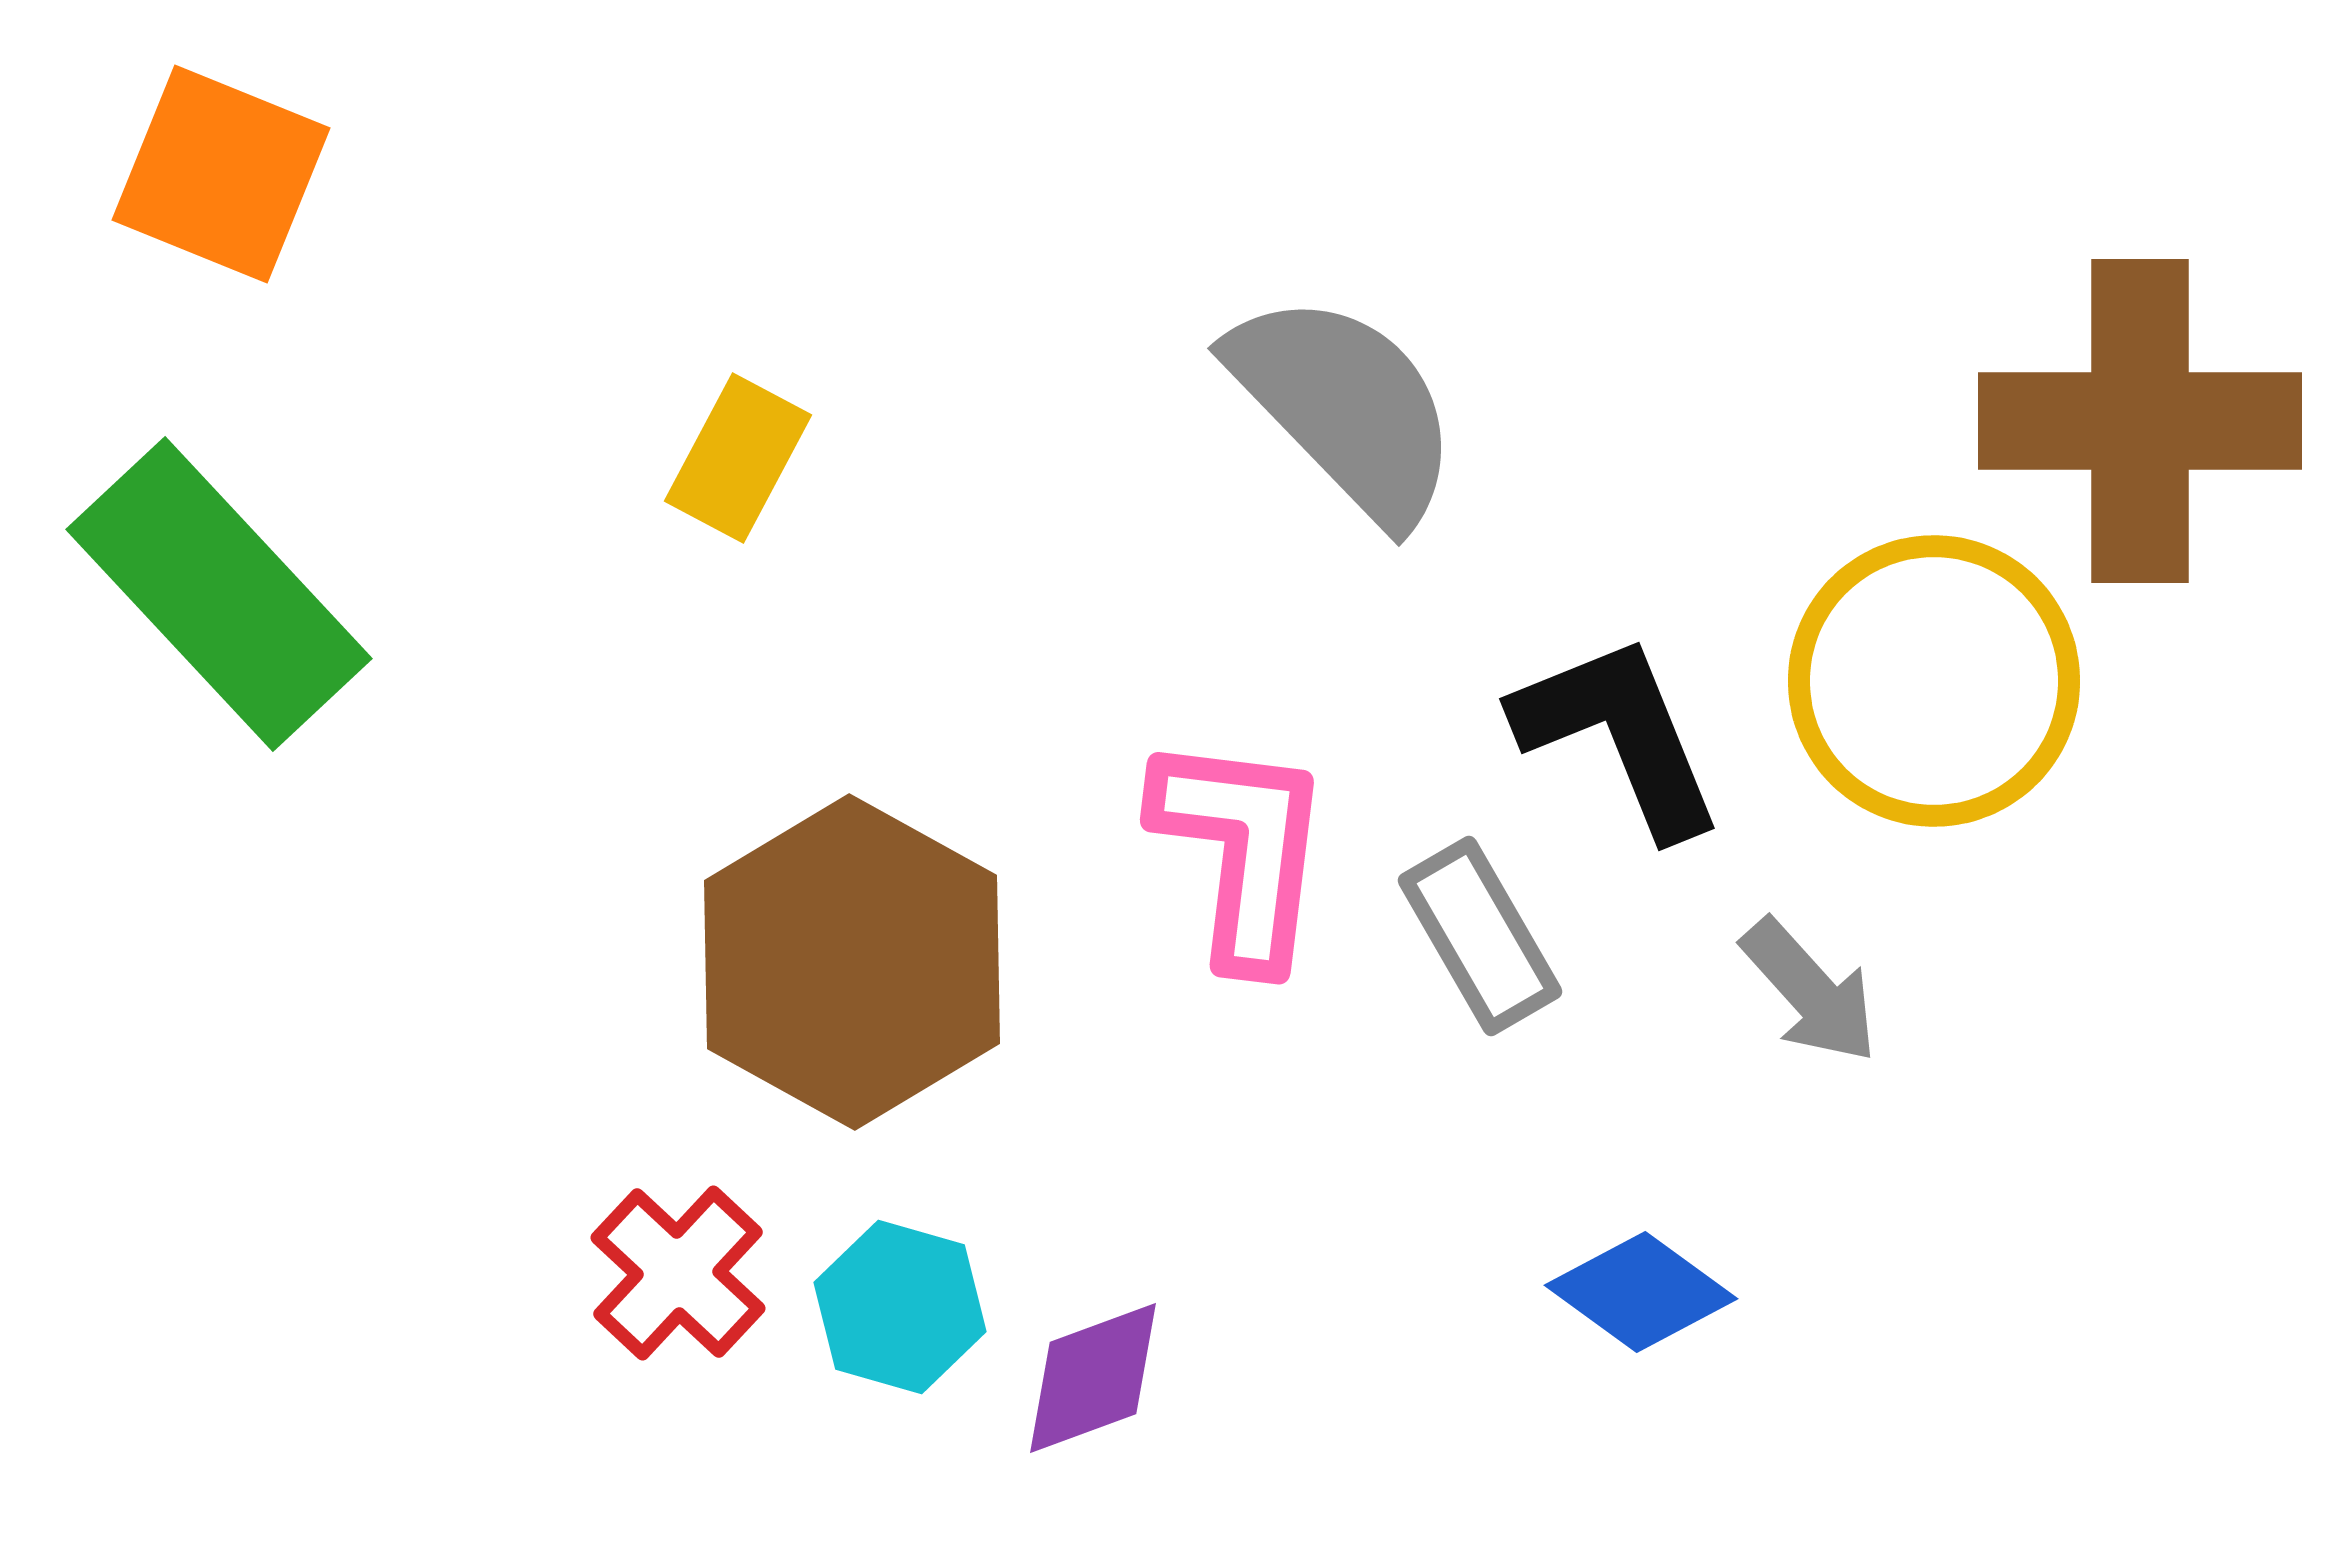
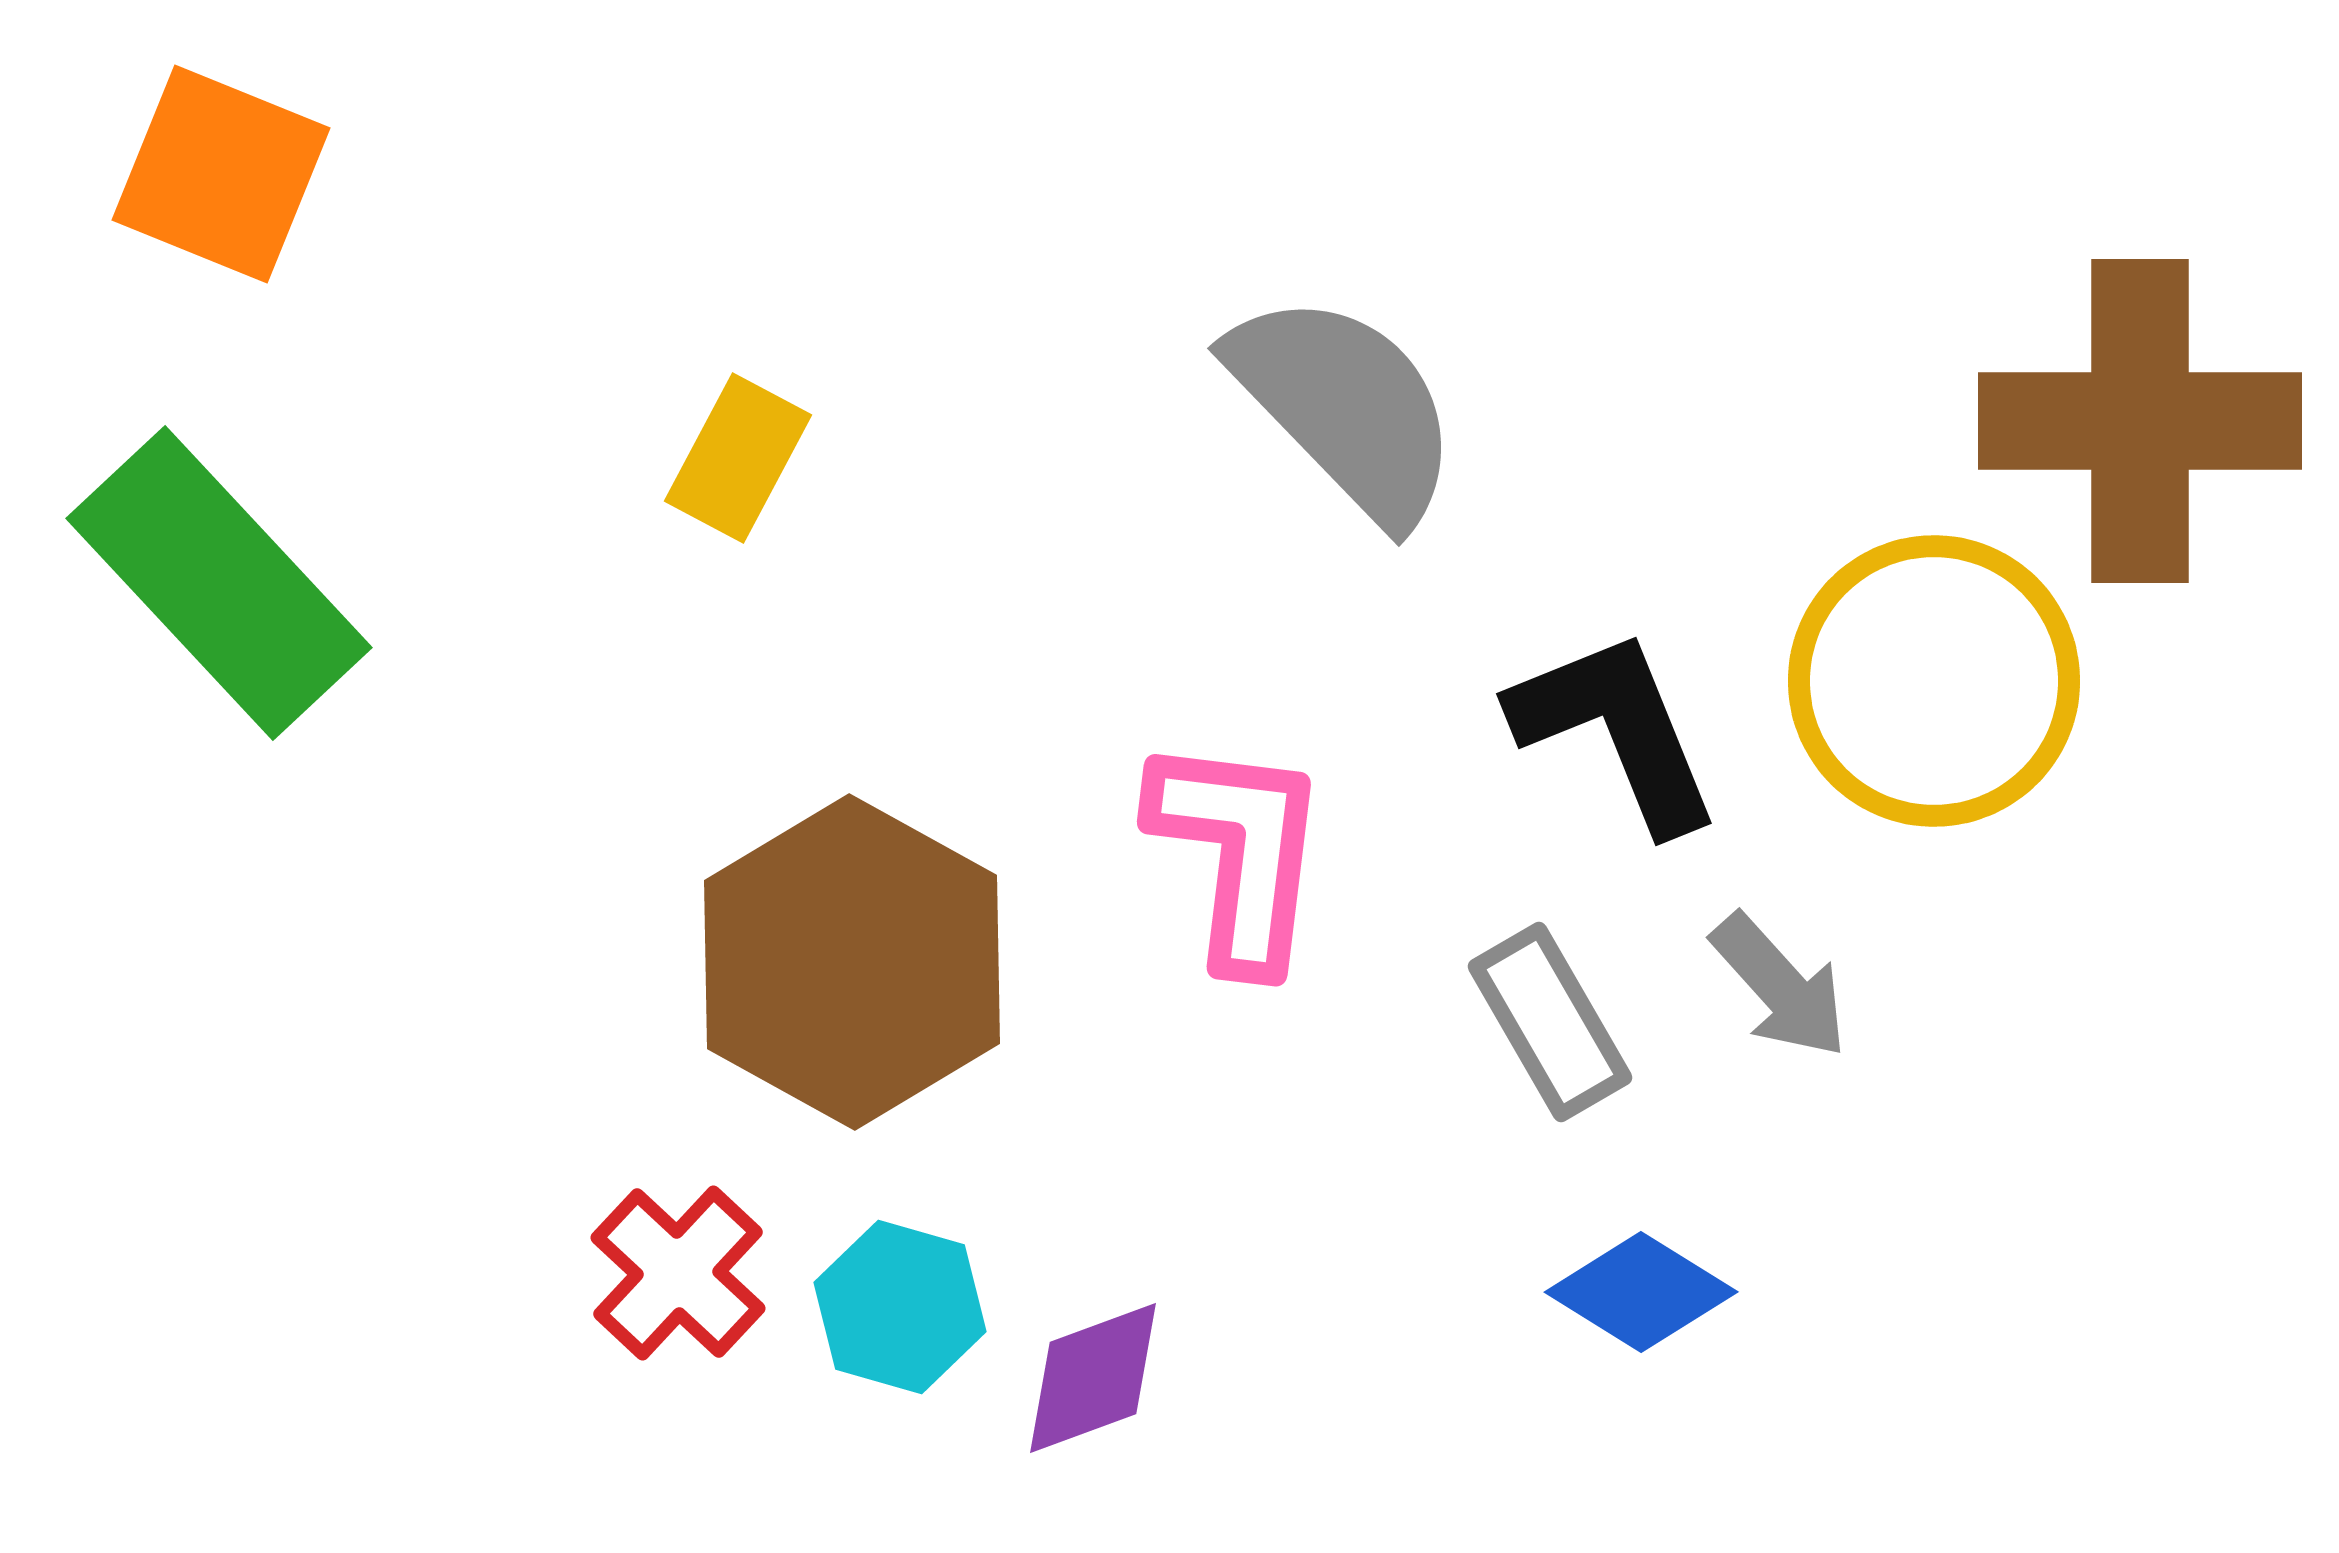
green rectangle: moved 11 px up
black L-shape: moved 3 px left, 5 px up
pink L-shape: moved 3 px left, 2 px down
gray rectangle: moved 70 px right, 86 px down
gray arrow: moved 30 px left, 5 px up
blue diamond: rotated 4 degrees counterclockwise
